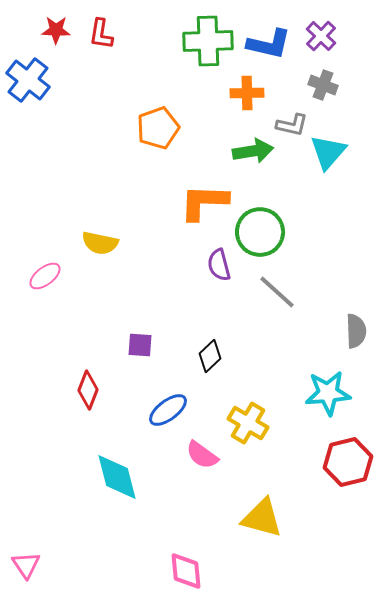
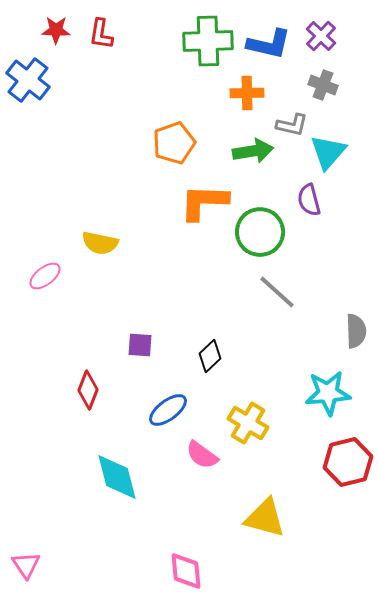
orange pentagon: moved 16 px right, 15 px down
purple semicircle: moved 90 px right, 65 px up
yellow triangle: moved 3 px right
